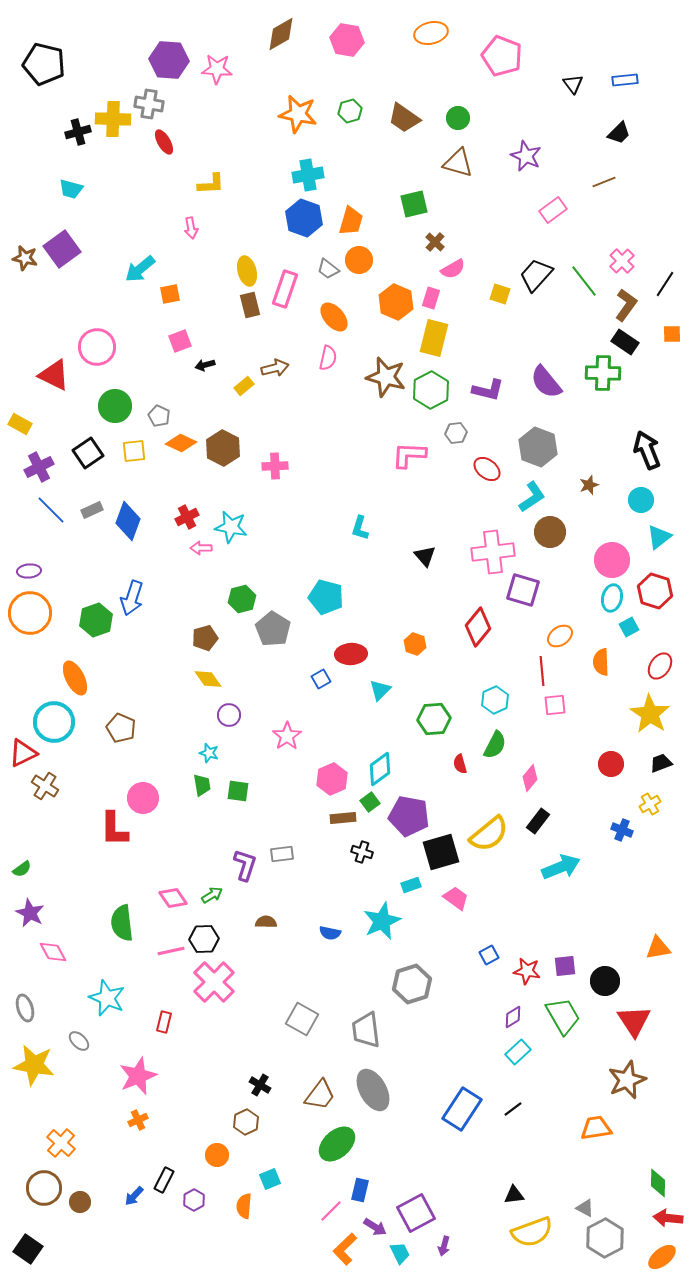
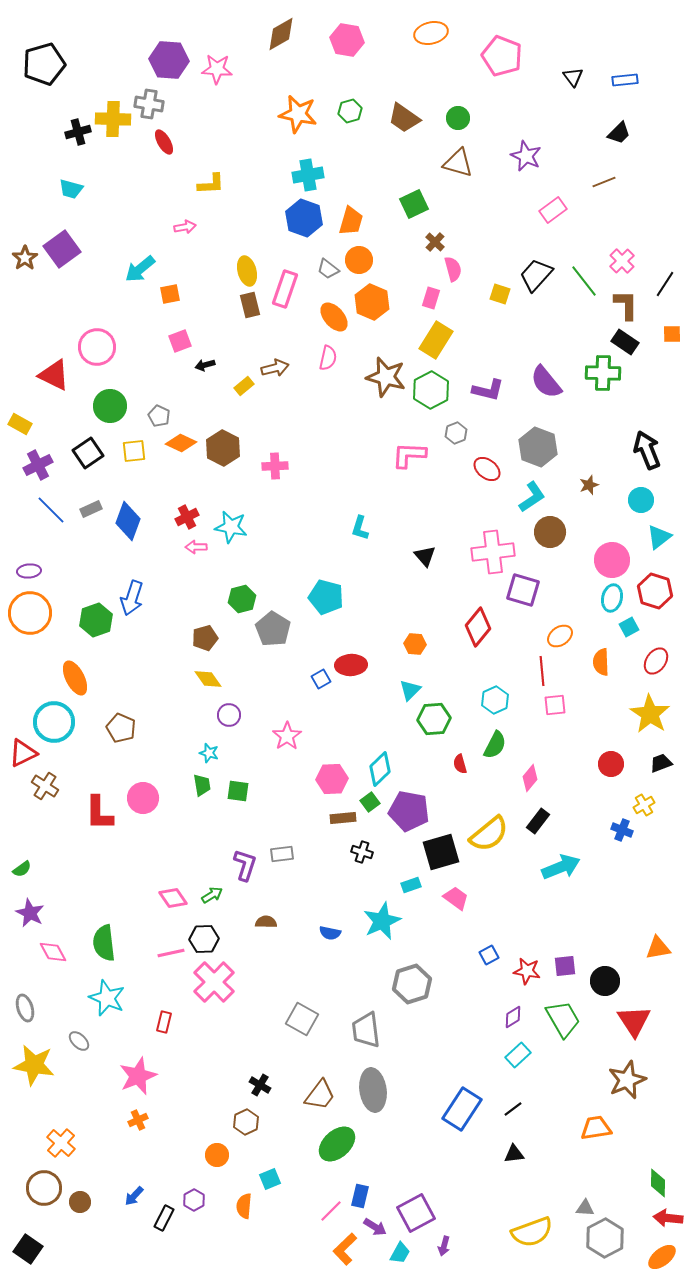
black pentagon at (44, 64): rotated 30 degrees counterclockwise
black triangle at (573, 84): moved 7 px up
green square at (414, 204): rotated 12 degrees counterclockwise
pink arrow at (191, 228): moved 6 px left, 1 px up; rotated 90 degrees counterclockwise
brown star at (25, 258): rotated 25 degrees clockwise
pink semicircle at (453, 269): rotated 75 degrees counterclockwise
orange hexagon at (396, 302): moved 24 px left
brown L-shape at (626, 305): rotated 36 degrees counterclockwise
yellow rectangle at (434, 338): moved 2 px right, 2 px down; rotated 18 degrees clockwise
green circle at (115, 406): moved 5 px left
gray hexagon at (456, 433): rotated 15 degrees counterclockwise
purple cross at (39, 467): moved 1 px left, 2 px up
gray rectangle at (92, 510): moved 1 px left, 1 px up
pink arrow at (201, 548): moved 5 px left, 1 px up
orange hexagon at (415, 644): rotated 15 degrees counterclockwise
red ellipse at (351, 654): moved 11 px down
red ellipse at (660, 666): moved 4 px left, 5 px up
cyan triangle at (380, 690): moved 30 px right
cyan diamond at (380, 769): rotated 8 degrees counterclockwise
pink hexagon at (332, 779): rotated 20 degrees clockwise
yellow cross at (650, 804): moved 6 px left, 1 px down
purple pentagon at (409, 816): moved 5 px up
red L-shape at (114, 829): moved 15 px left, 16 px up
green semicircle at (122, 923): moved 18 px left, 20 px down
pink line at (171, 951): moved 2 px down
green trapezoid at (563, 1016): moved 3 px down
cyan rectangle at (518, 1052): moved 3 px down
gray ellipse at (373, 1090): rotated 21 degrees clockwise
black rectangle at (164, 1180): moved 38 px down
blue rectangle at (360, 1190): moved 6 px down
black triangle at (514, 1195): moved 41 px up
gray triangle at (585, 1208): rotated 24 degrees counterclockwise
cyan trapezoid at (400, 1253): rotated 55 degrees clockwise
